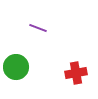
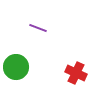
red cross: rotated 35 degrees clockwise
